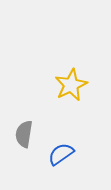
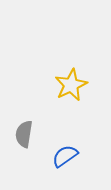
blue semicircle: moved 4 px right, 2 px down
